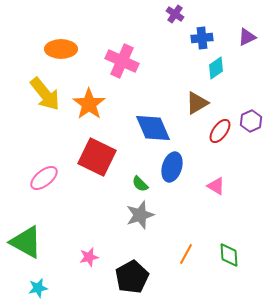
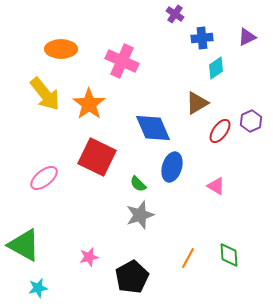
green semicircle: moved 2 px left
green triangle: moved 2 px left, 3 px down
orange line: moved 2 px right, 4 px down
